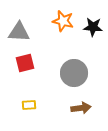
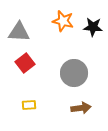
red square: rotated 24 degrees counterclockwise
